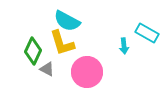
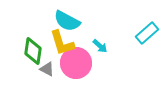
cyan rectangle: rotated 70 degrees counterclockwise
cyan arrow: moved 24 px left; rotated 42 degrees counterclockwise
green diamond: rotated 16 degrees counterclockwise
pink circle: moved 11 px left, 9 px up
